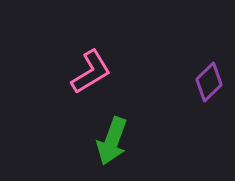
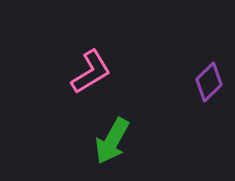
green arrow: rotated 9 degrees clockwise
